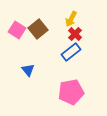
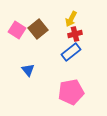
red cross: rotated 32 degrees clockwise
